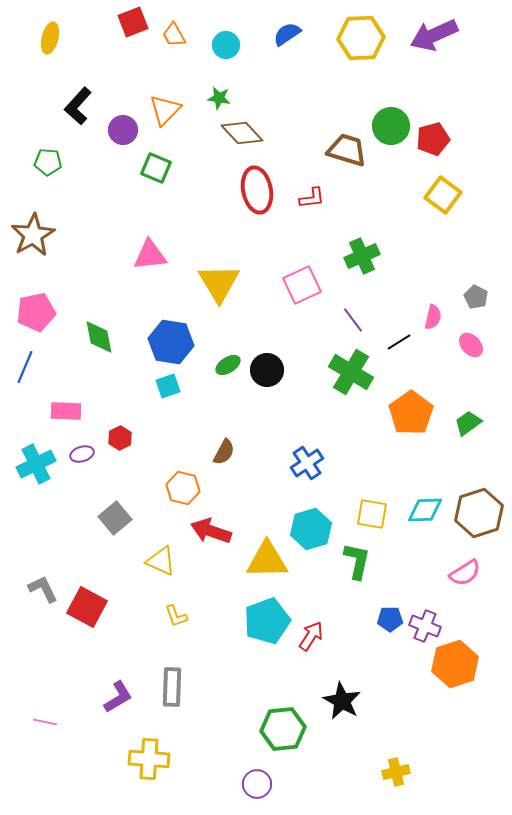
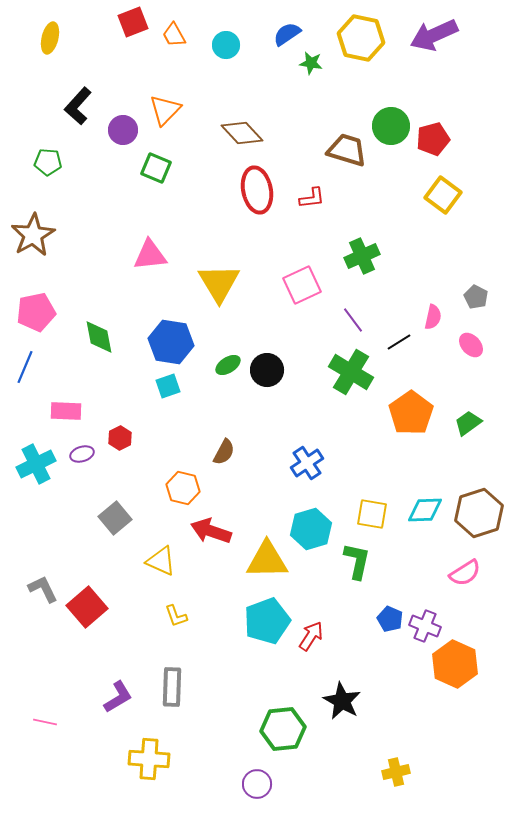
yellow hexagon at (361, 38): rotated 15 degrees clockwise
green star at (219, 98): moved 92 px right, 35 px up
red square at (87, 607): rotated 21 degrees clockwise
blue pentagon at (390, 619): rotated 25 degrees clockwise
orange hexagon at (455, 664): rotated 18 degrees counterclockwise
